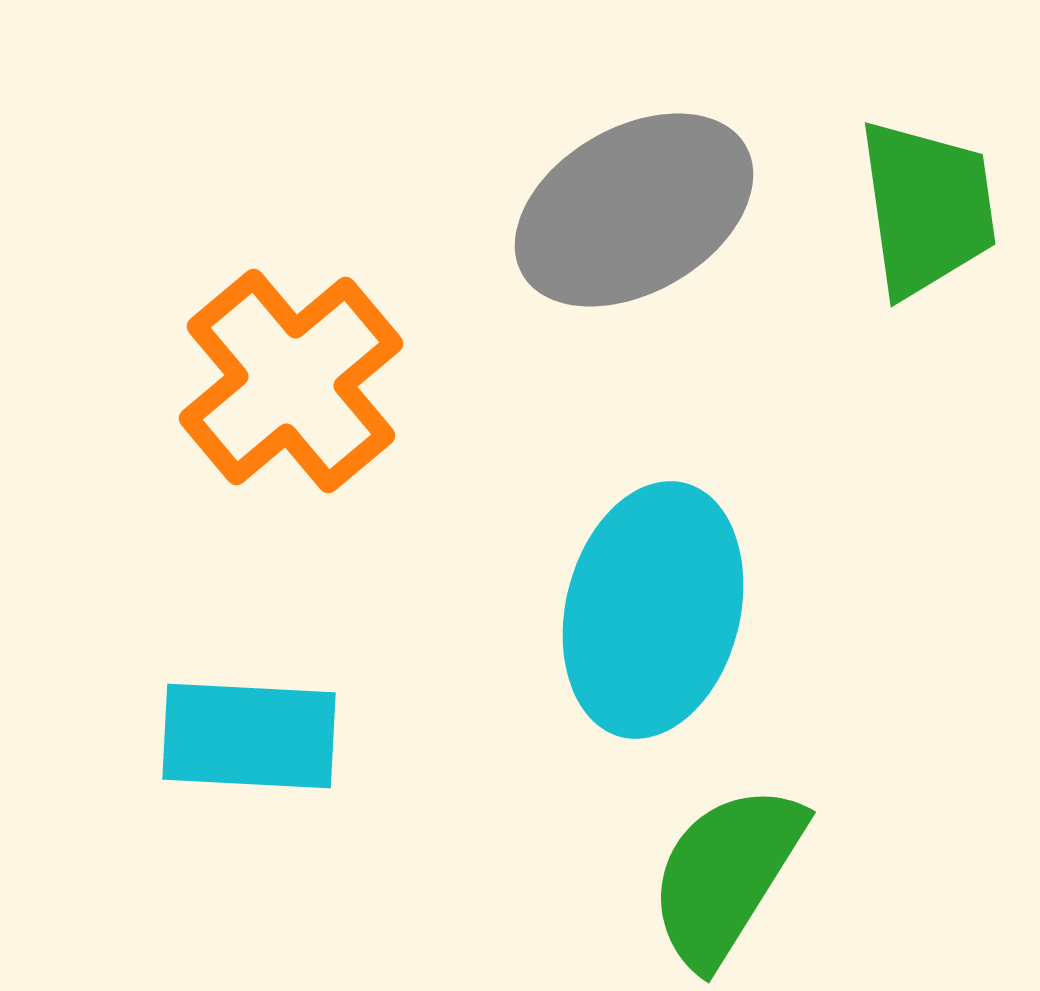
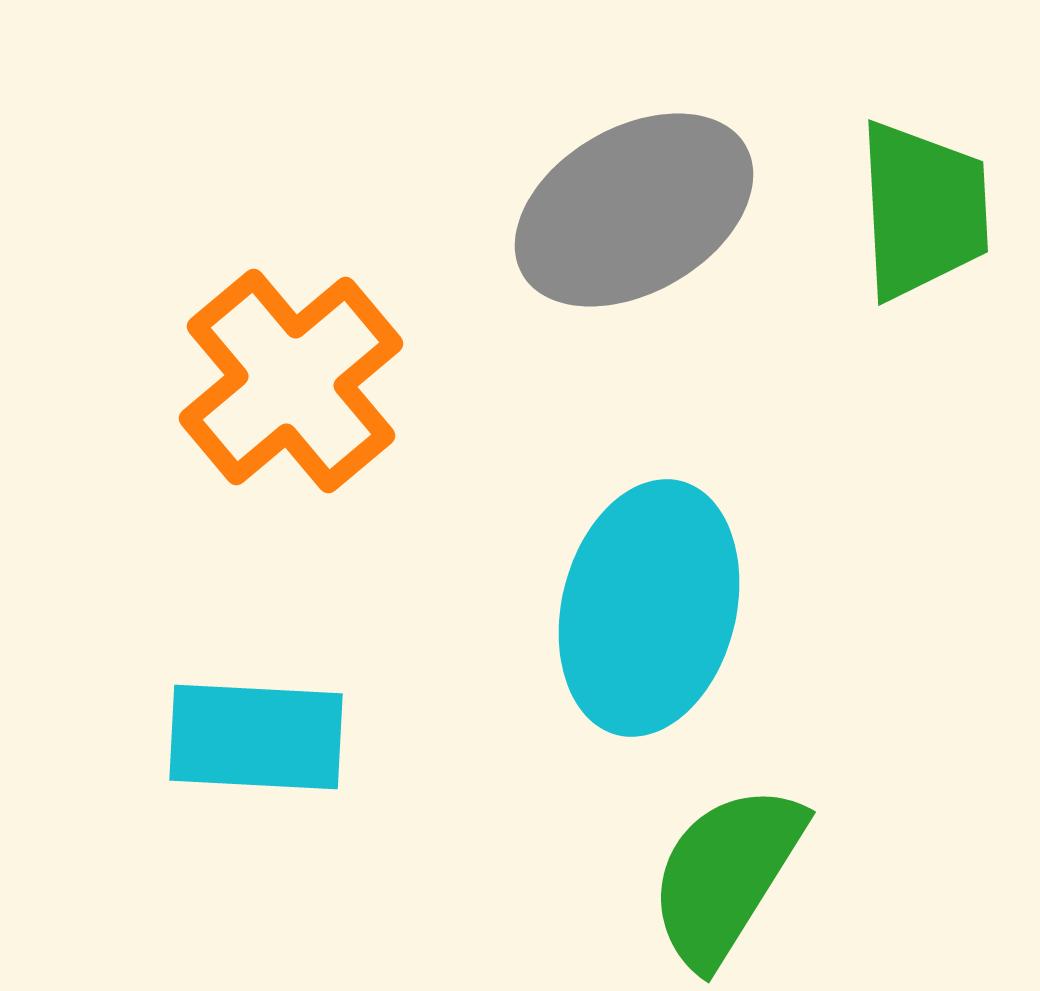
green trapezoid: moved 4 px left, 2 px down; rotated 5 degrees clockwise
cyan ellipse: moved 4 px left, 2 px up
cyan rectangle: moved 7 px right, 1 px down
